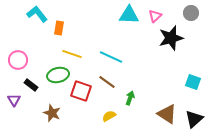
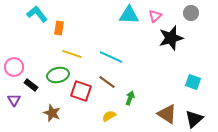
pink circle: moved 4 px left, 7 px down
